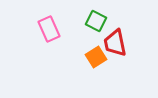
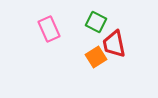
green square: moved 1 px down
red trapezoid: moved 1 px left, 1 px down
